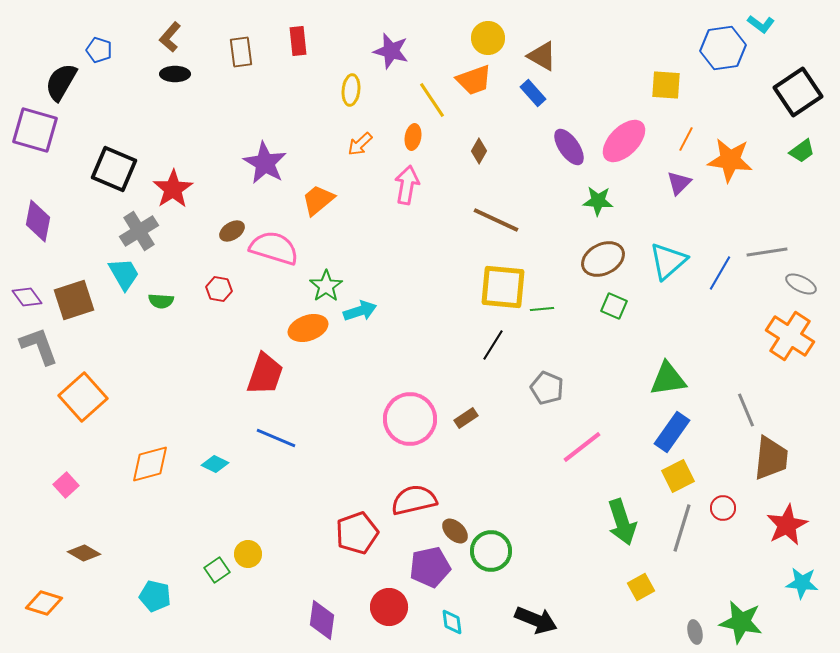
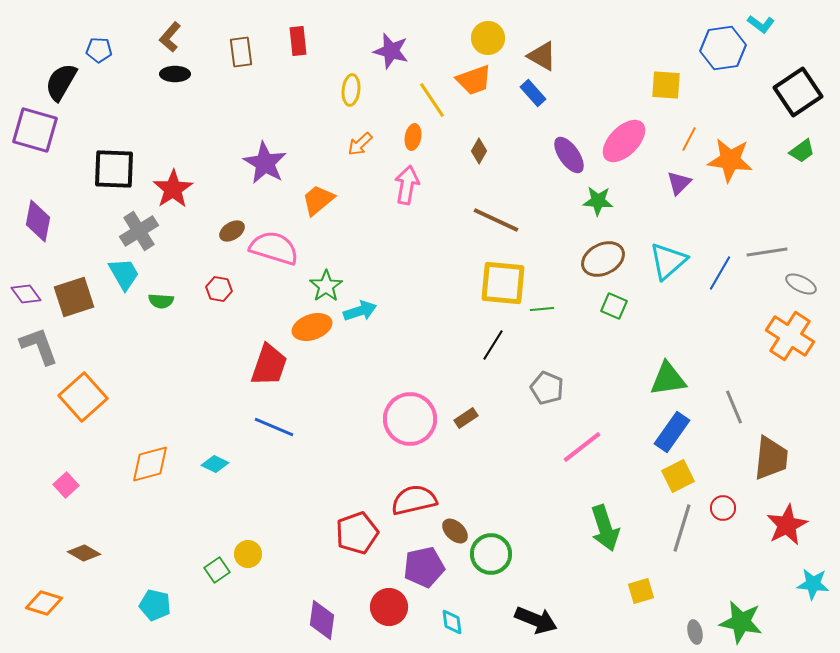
blue pentagon at (99, 50): rotated 15 degrees counterclockwise
orange line at (686, 139): moved 3 px right
purple ellipse at (569, 147): moved 8 px down
black square at (114, 169): rotated 21 degrees counterclockwise
yellow square at (503, 287): moved 4 px up
purple diamond at (27, 297): moved 1 px left, 3 px up
brown square at (74, 300): moved 3 px up
orange ellipse at (308, 328): moved 4 px right, 1 px up
red trapezoid at (265, 374): moved 4 px right, 9 px up
gray line at (746, 410): moved 12 px left, 3 px up
blue line at (276, 438): moved 2 px left, 11 px up
green arrow at (622, 522): moved 17 px left, 6 px down
green circle at (491, 551): moved 3 px down
purple pentagon at (430, 567): moved 6 px left
cyan star at (802, 583): moved 11 px right, 1 px down
yellow square at (641, 587): moved 4 px down; rotated 12 degrees clockwise
cyan pentagon at (155, 596): moved 9 px down
